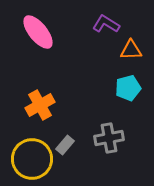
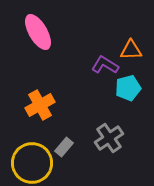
purple L-shape: moved 1 px left, 41 px down
pink ellipse: rotated 9 degrees clockwise
gray cross: rotated 24 degrees counterclockwise
gray rectangle: moved 1 px left, 2 px down
yellow circle: moved 4 px down
